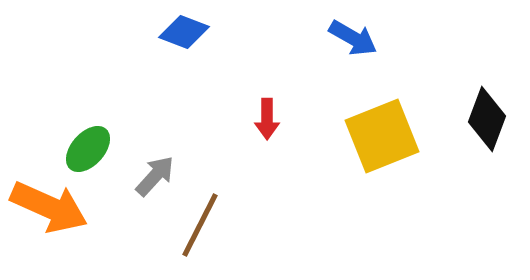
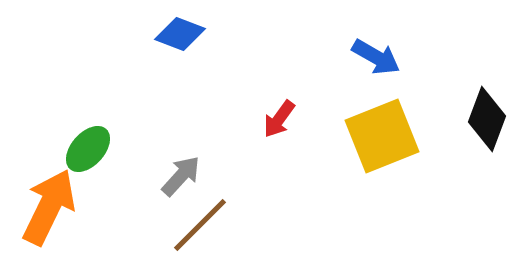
blue diamond: moved 4 px left, 2 px down
blue arrow: moved 23 px right, 19 px down
red arrow: moved 12 px right; rotated 36 degrees clockwise
gray arrow: moved 26 px right
orange arrow: rotated 88 degrees counterclockwise
brown line: rotated 18 degrees clockwise
